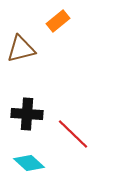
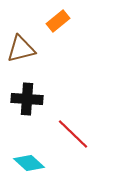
black cross: moved 15 px up
